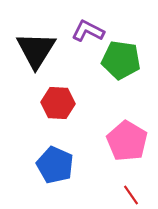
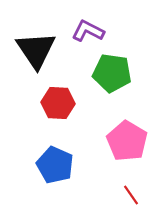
black triangle: rotated 6 degrees counterclockwise
green pentagon: moved 9 px left, 13 px down
